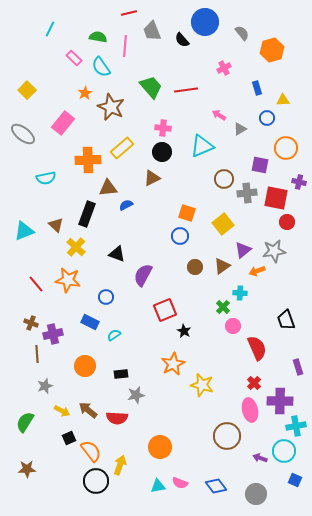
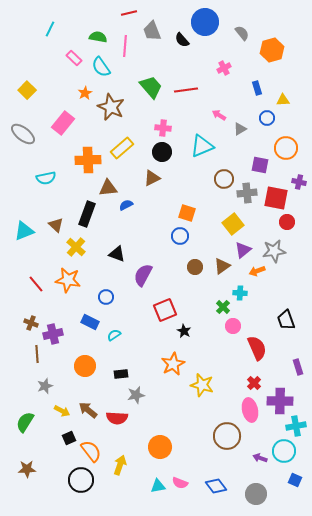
yellow square at (223, 224): moved 10 px right
black circle at (96, 481): moved 15 px left, 1 px up
